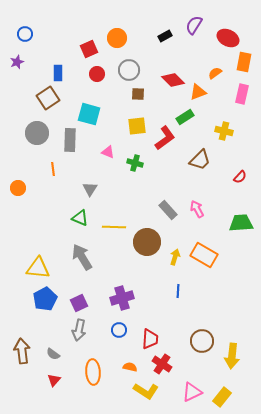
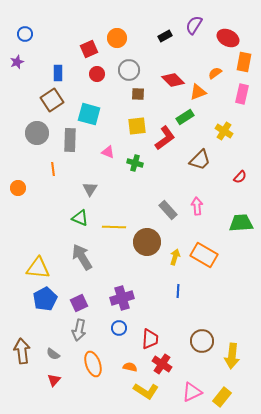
brown square at (48, 98): moved 4 px right, 2 px down
yellow cross at (224, 131): rotated 18 degrees clockwise
pink arrow at (197, 209): moved 3 px up; rotated 24 degrees clockwise
blue circle at (119, 330): moved 2 px up
orange ellipse at (93, 372): moved 8 px up; rotated 15 degrees counterclockwise
